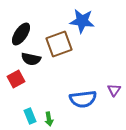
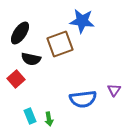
black ellipse: moved 1 px left, 1 px up
brown square: moved 1 px right
red square: rotated 12 degrees counterclockwise
